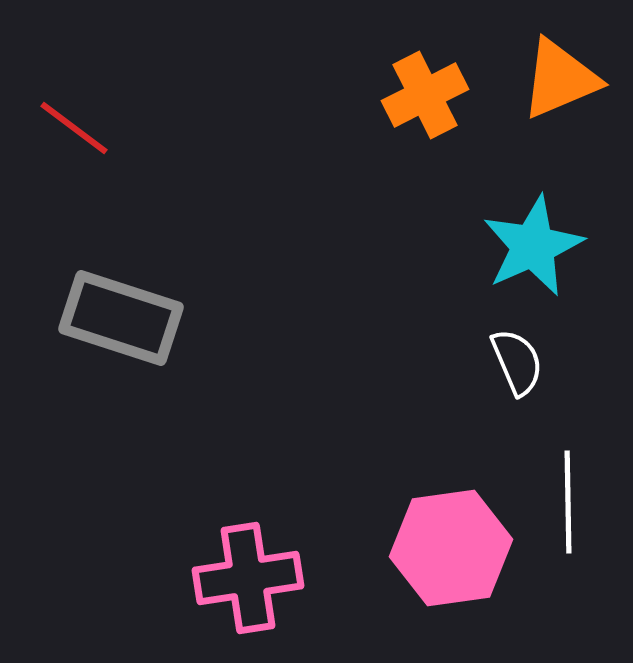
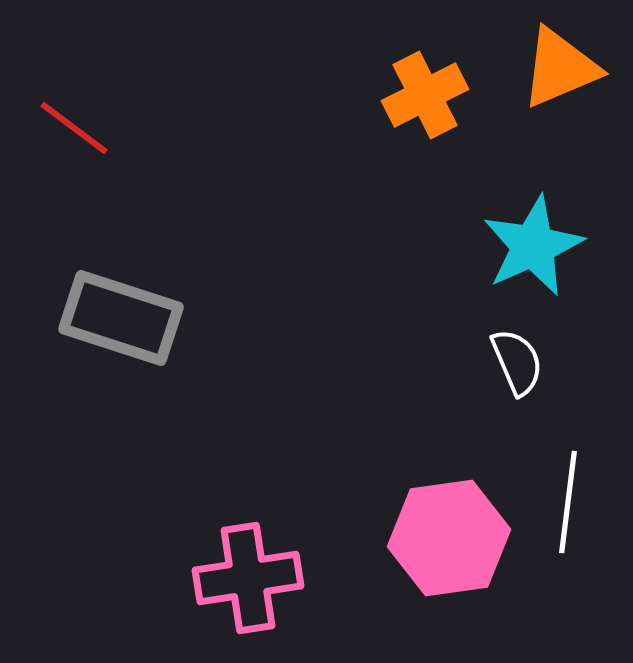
orange triangle: moved 11 px up
white line: rotated 8 degrees clockwise
pink hexagon: moved 2 px left, 10 px up
